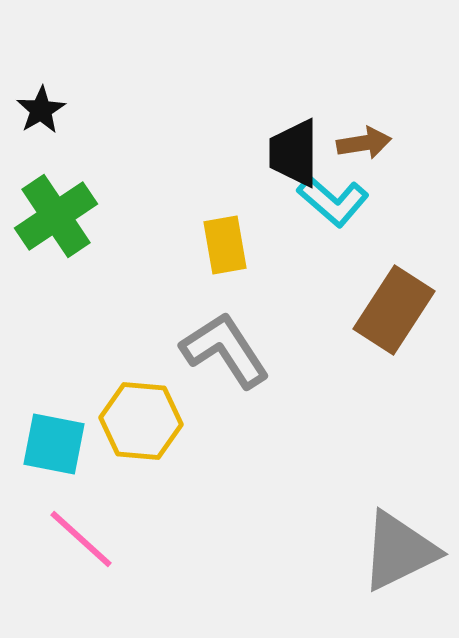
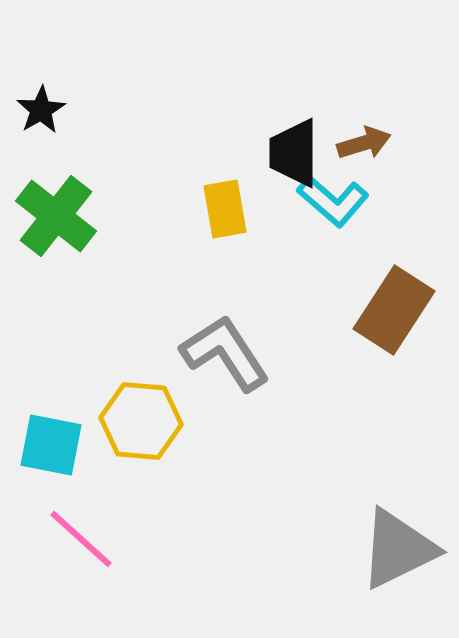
brown arrow: rotated 8 degrees counterclockwise
green cross: rotated 18 degrees counterclockwise
yellow rectangle: moved 36 px up
gray L-shape: moved 3 px down
cyan square: moved 3 px left, 1 px down
gray triangle: moved 1 px left, 2 px up
